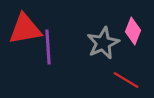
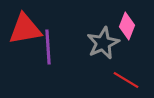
pink diamond: moved 6 px left, 5 px up
